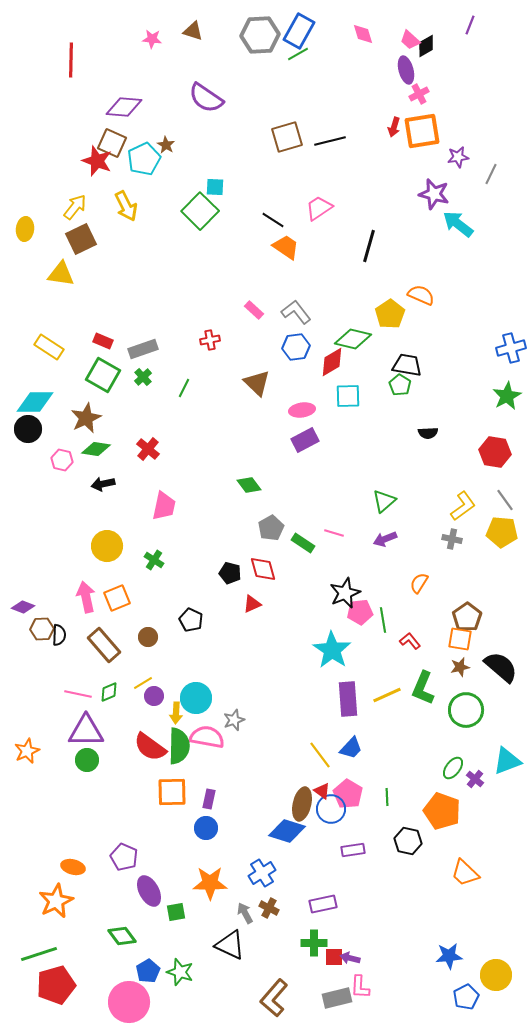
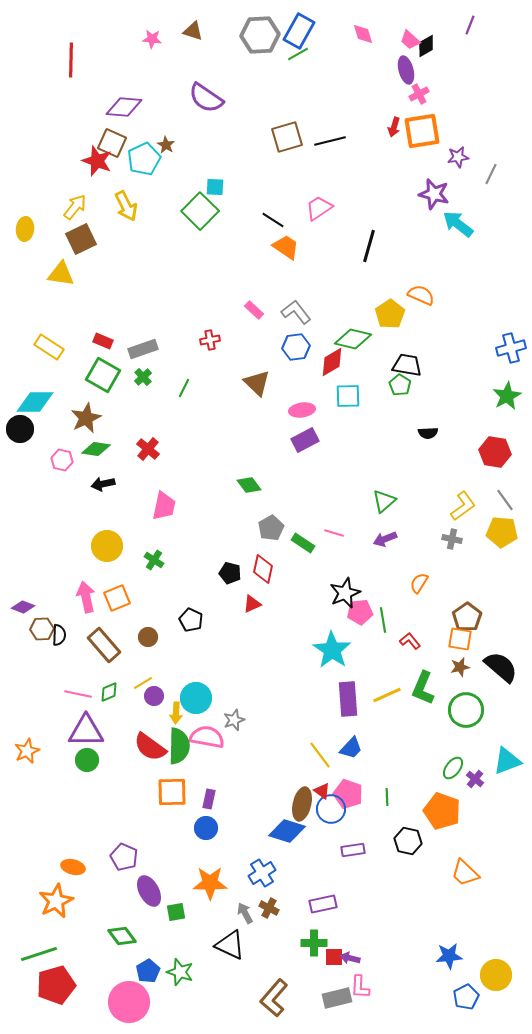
black circle at (28, 429): moved 8 px left
red diamond at (263, 569): rotated 28 degrees clockwise
pink pentagon at (348, 794): rotated 12 degrees counterclockwise
